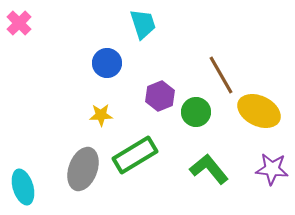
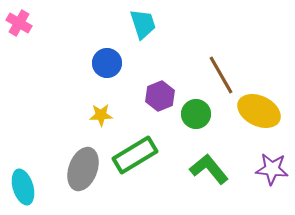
pink cross: rotated 15 degrees counterclockwise
green circle: moved 2 px down
